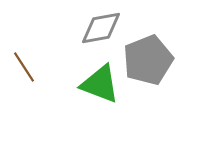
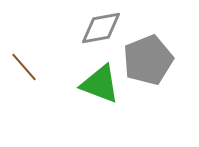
brown line: rotated 8 degrees counterclockwise
